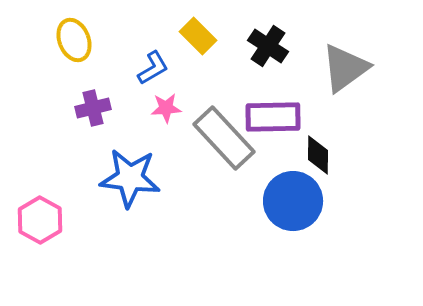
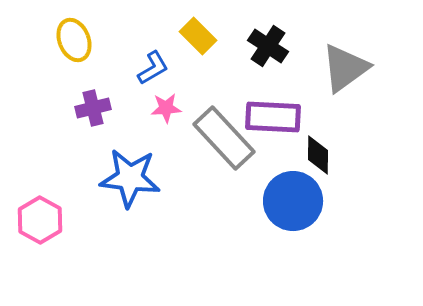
purple rectangle: rotated 4 degrees clockwise
